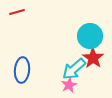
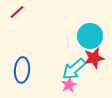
red line: rotated 28 degrees counterclockwise
red star: moved 1 px right; rotated 25 degrees clockwise
